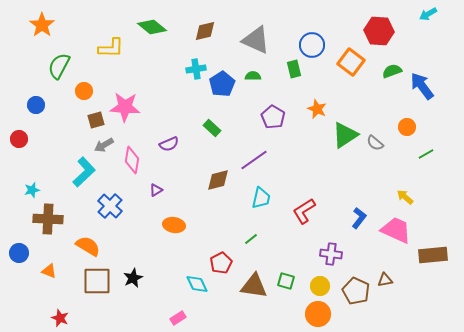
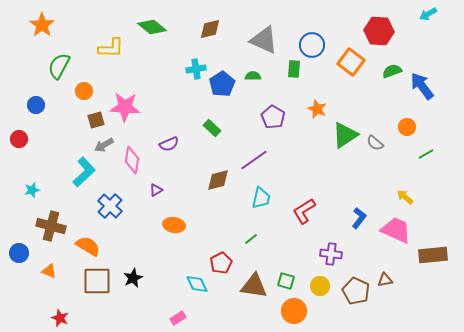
brown diamond at (205, 31): moved 5 px right, 2 px up
gray triangle at (256, 40): moved 8 px right
green rectangle at (294, 69): rotated 18 degrees clockwise
brown cross at (48, 219): moved 3 px right, 7 px down; rotated 12 degrees clockwise
orange circle at (318, 314): moved 24 px left, 3 px up
